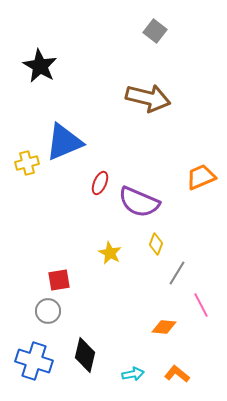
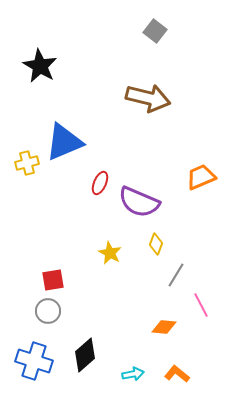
gray line: moved 1 px left, 2 px down
red square: moved 6 px left
black diamond: rotated 36 degrees clockwise
